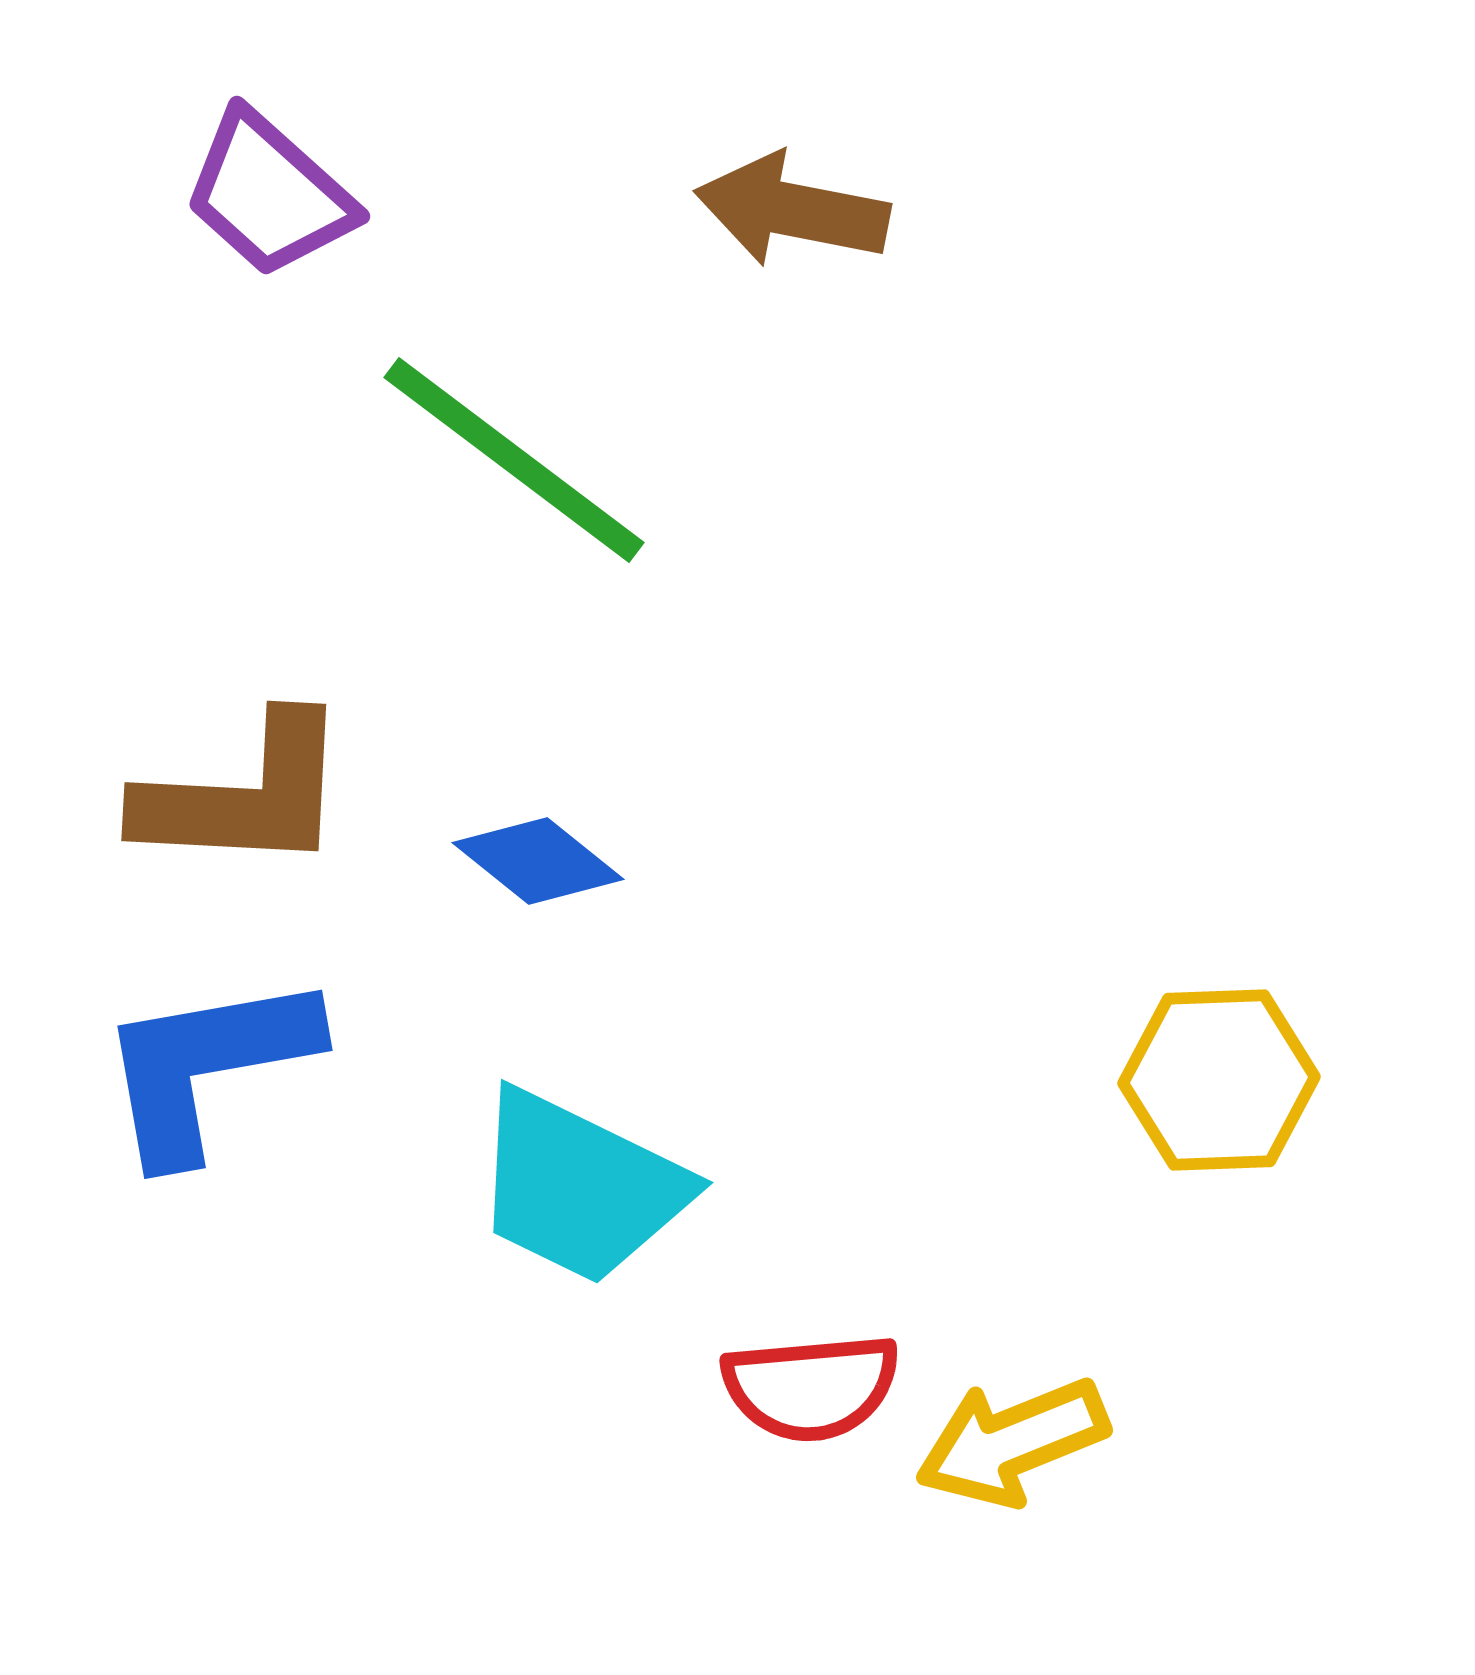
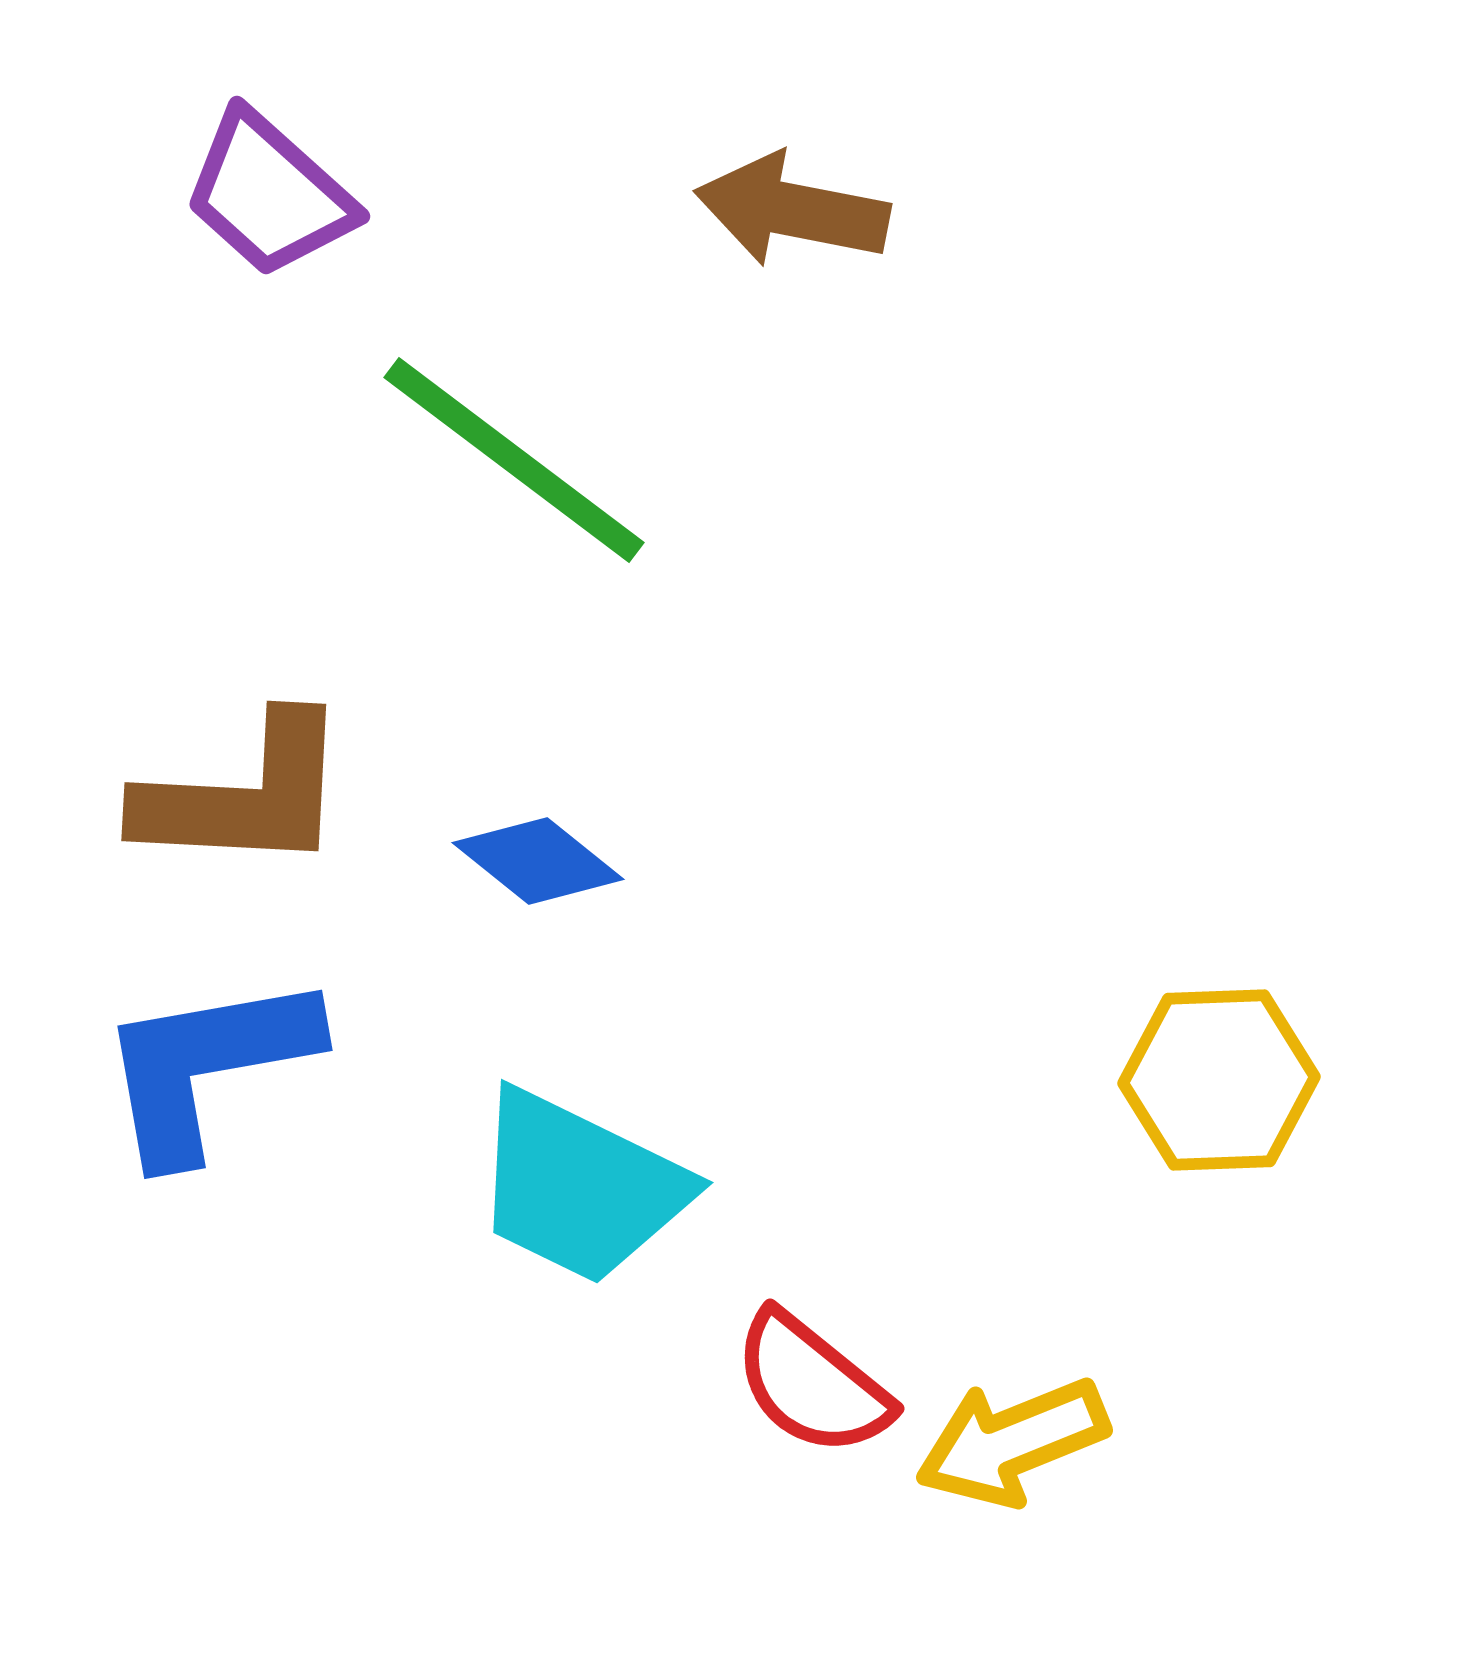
red semicircle: moved 1 px right, 3 px up; rotated 44 degrees clockwise
